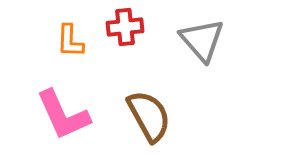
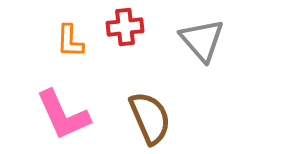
brown semicircle: moved 1 px right, 2 px down; rotated 6 degrees clockwise
